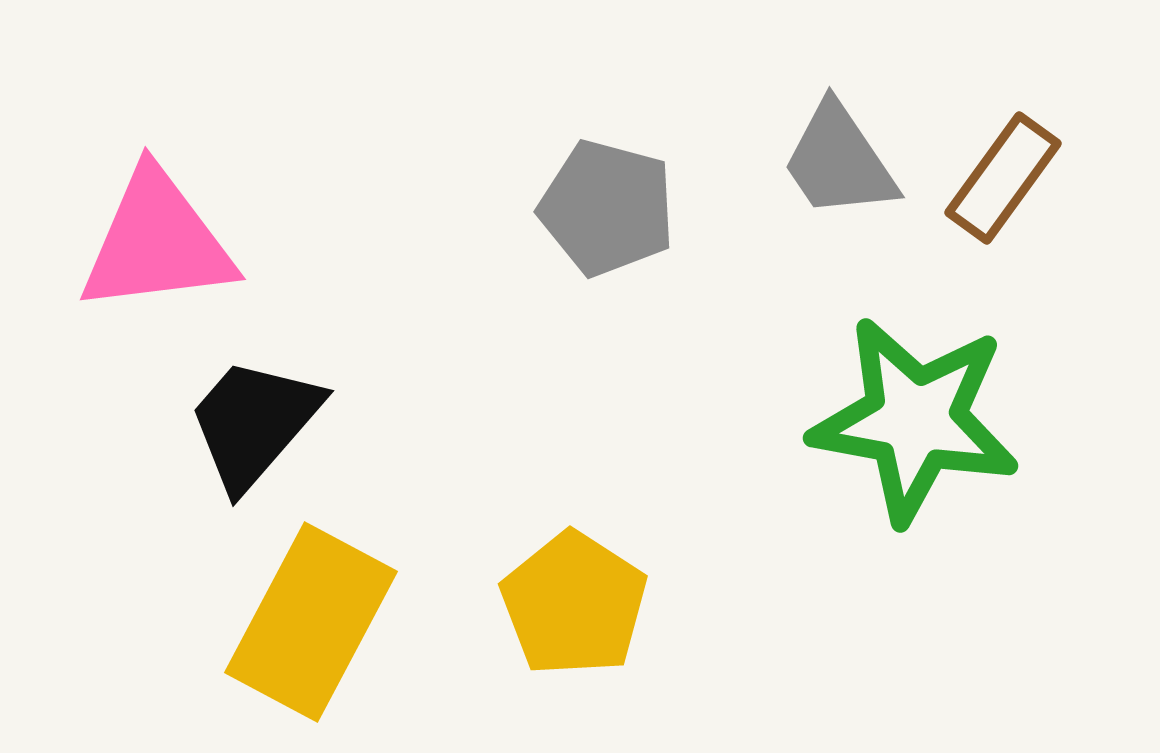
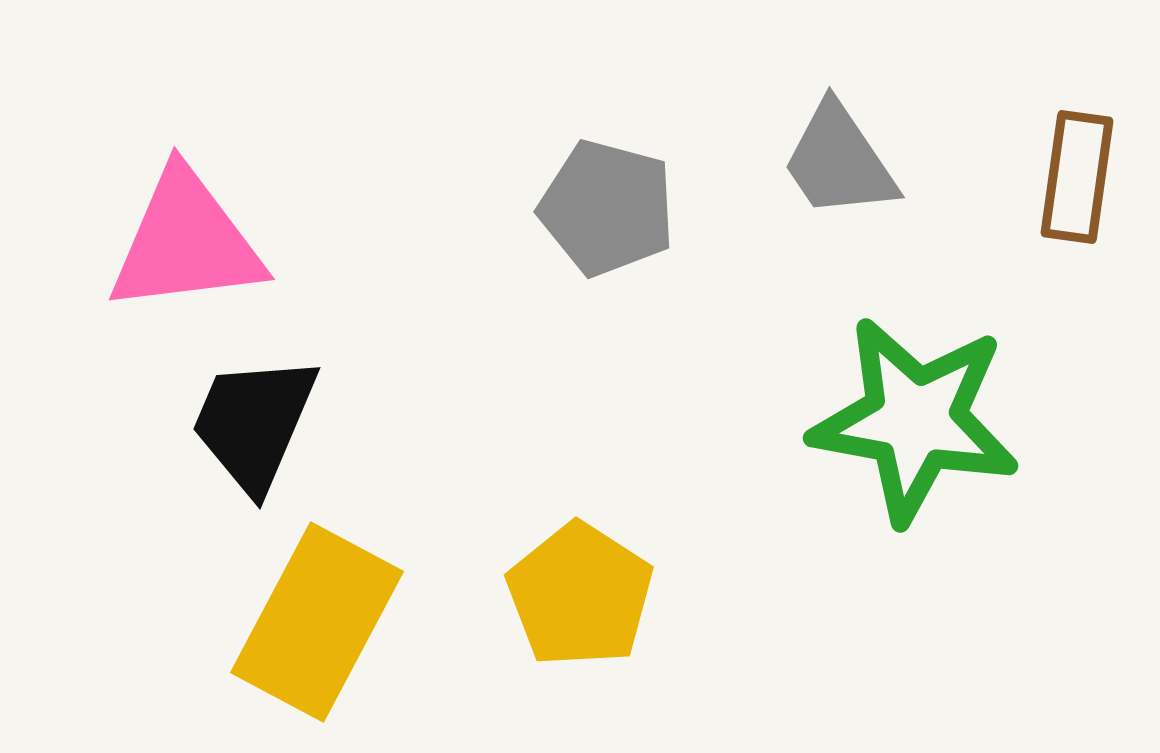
brown rectangle: moved 74 px right, 1 px up; rotated 28 degrees counterclockwise
pink triangle: moved 29 px right
black trapezoid: rotated 18 degrees counterclockwise
yellow pentagon: moved 6 px right, 9 px up
yellow rectangle: moved 6 px right
